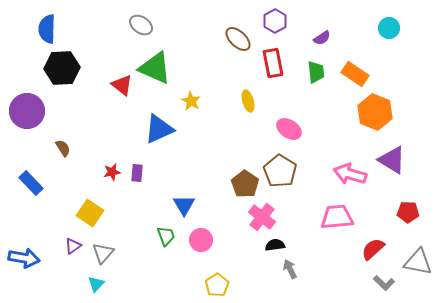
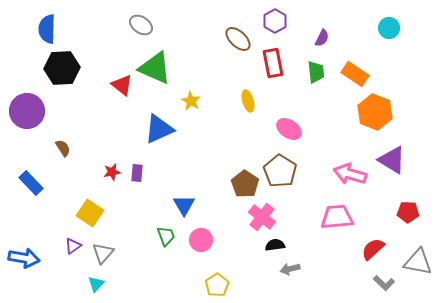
purple semicircle at (322, 38): rotated 30 degrees counterclockwise
gray arrow at (290, 269): rotated 78 degrees counterclockwise
